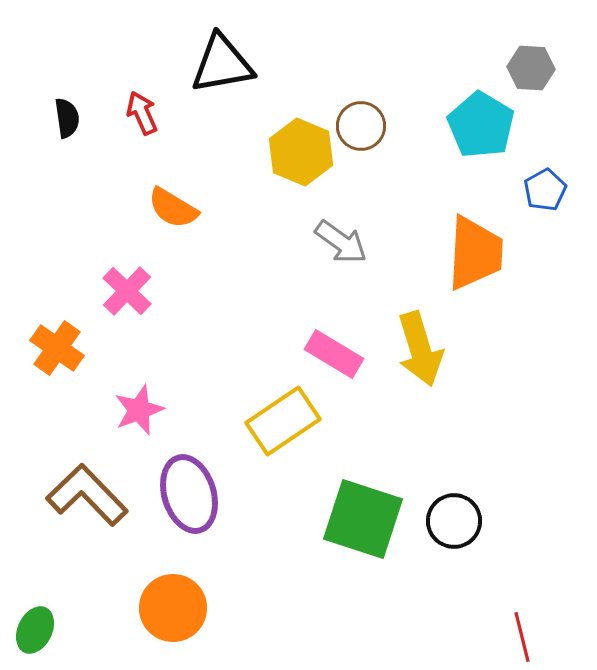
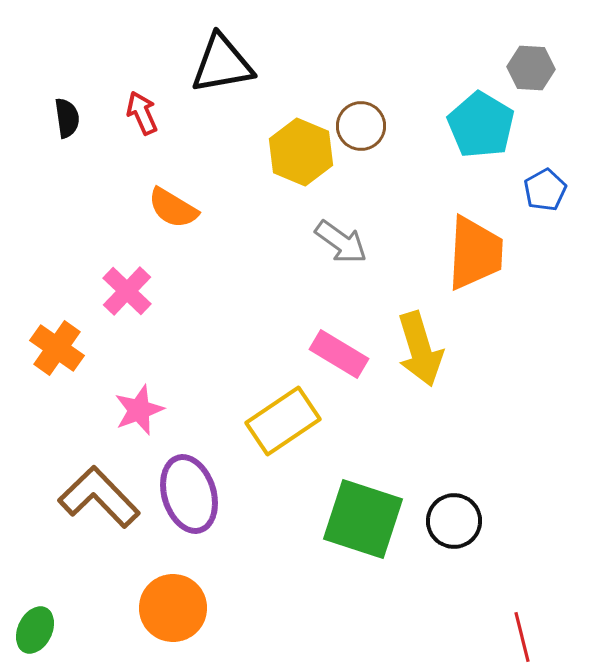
pink rectangle: moved 5 px right
brown L-shape: moved 12 px right, 2 px down
